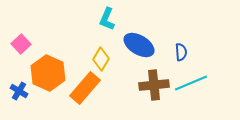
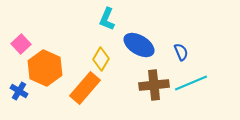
blue semicircle: rotated 18 degrees counterclockwise
orange hexagon: moved 3 px left, 5 px up
